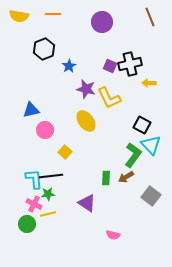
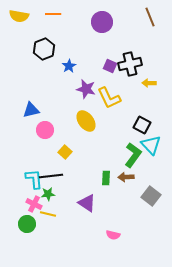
brown arrow: rotated 28 degrees clockwise
yellow line: rotated 28 degrees clockwise
